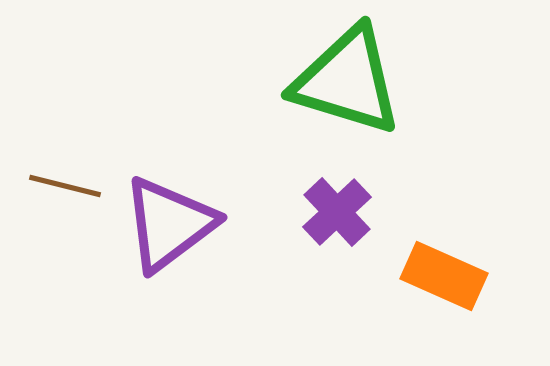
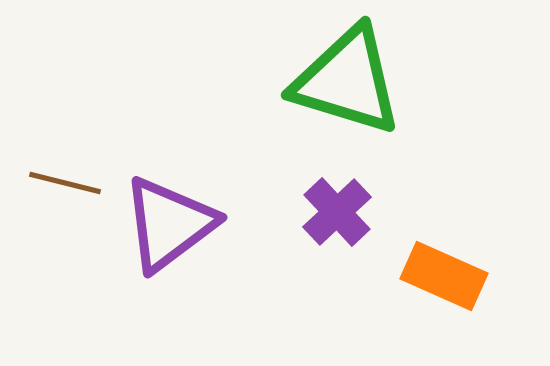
brown line: moved 3 px up
